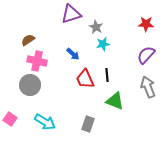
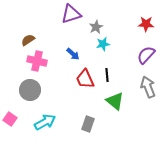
gray star: rotated 16 degrees clockwise
gray circle: moved 5 px down
green triangle: rotated 18 degrees clockwise
cyan arrow: rotated 60 degrees counterclockwise
